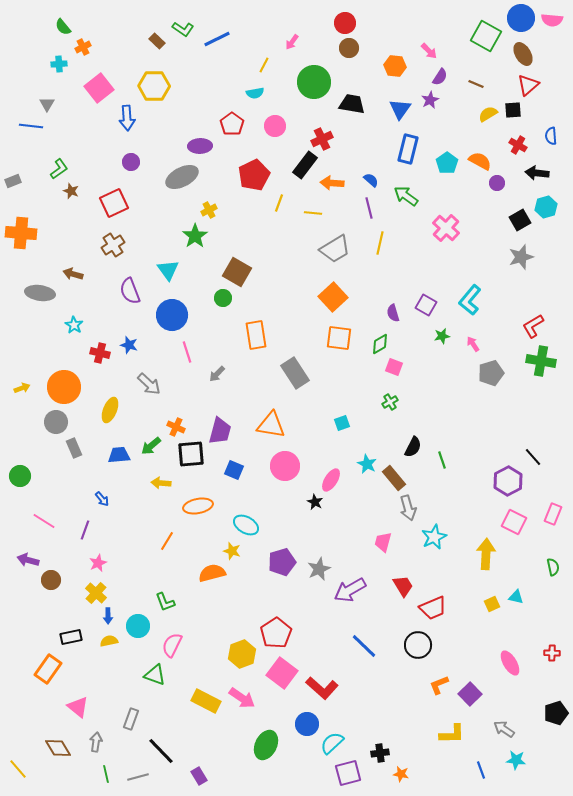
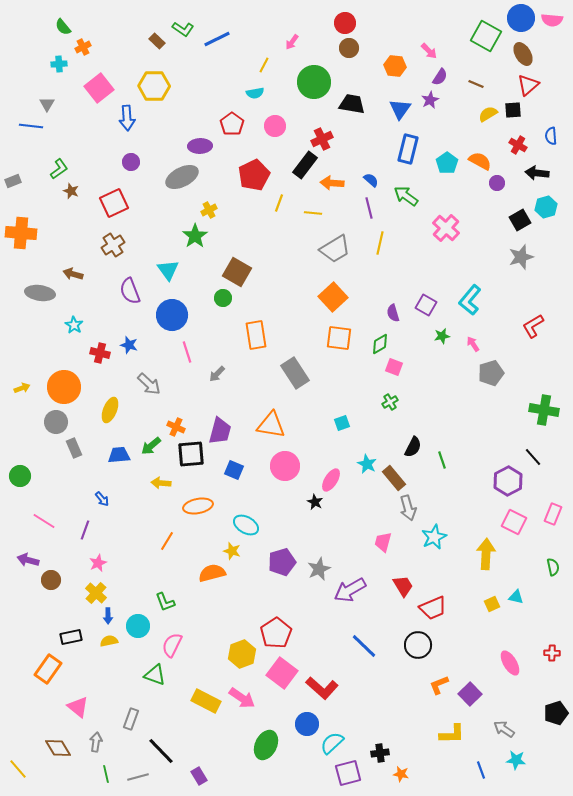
green cross at (541, 361): moved 3 px right, 49 px down
